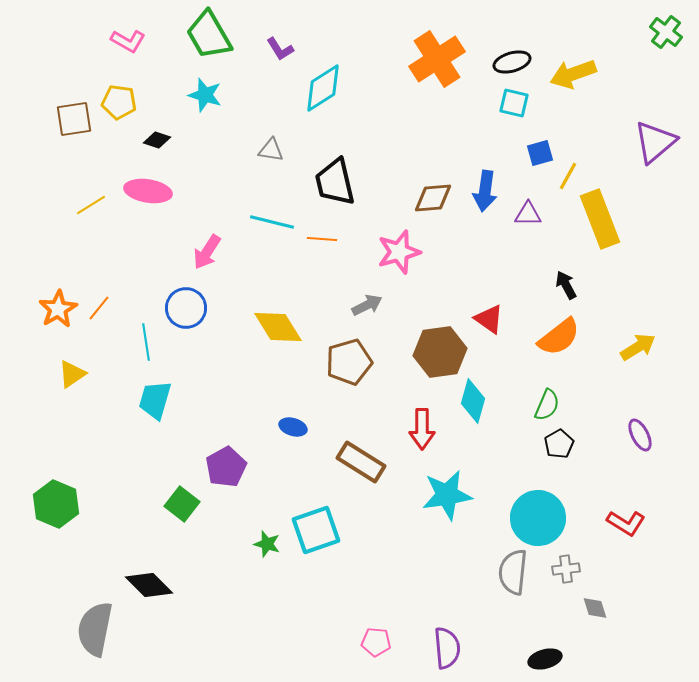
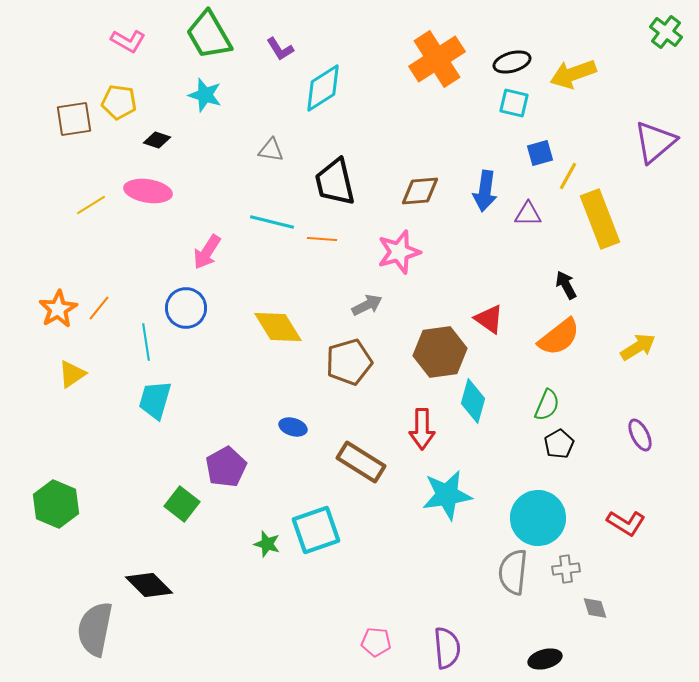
brown diamond at (433, 198): moved 13 px left, 7 px up
